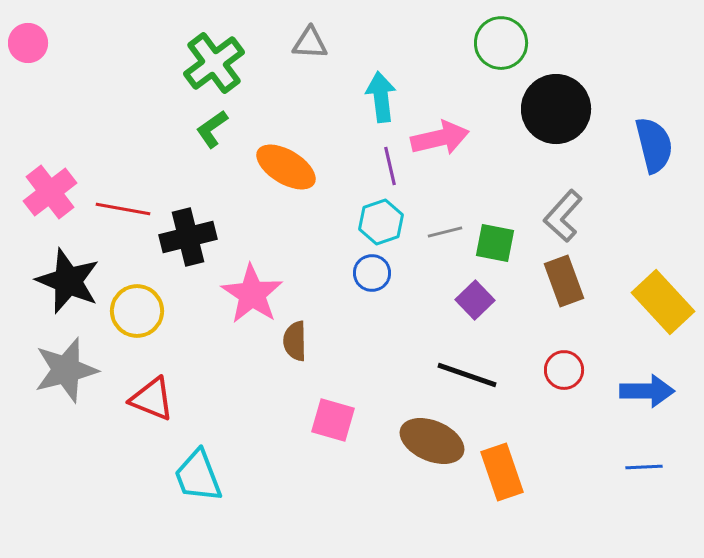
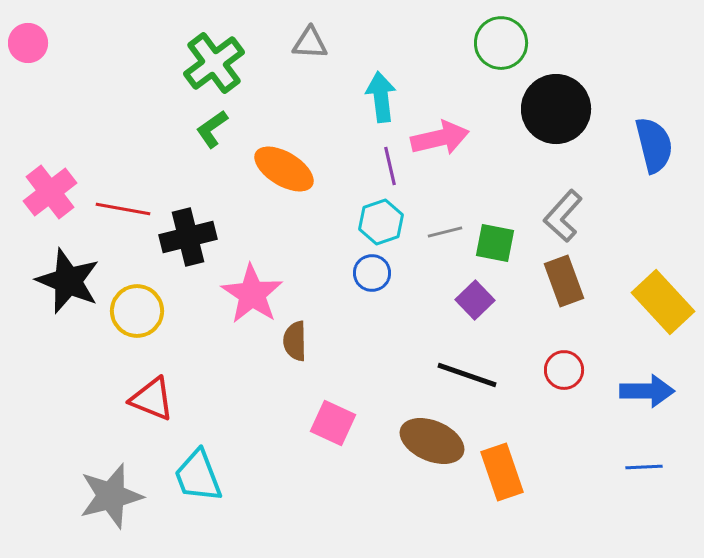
orange ellipse: moved 2 px left, 2 px down
gray star: moved 45 px right, 126 px down
pink square: moved 3 px down; rotated 9 degrees clockwise
